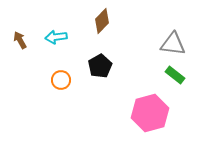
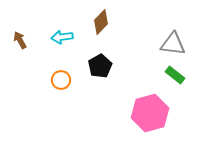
brown diamond: moved 1 px left, 1 px down
cyan arrow: moved 6 px right
